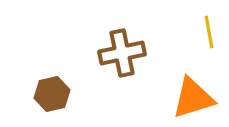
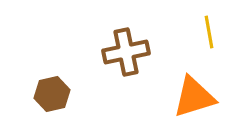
brown cross: moved 4 px right, 1 px up
orange triangle: moved 1 px right, 1 px up
